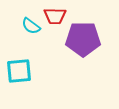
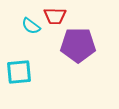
purple pentagon: moved 5 px left, 6 px down
cyan square: moved 1 px down
